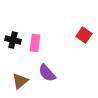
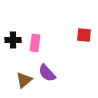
red square: rotated 28 degrees counterclockwise
black cross: rotated 14 degrees counterclockwise
brown triangle: moved 4 px right, 1 px up
